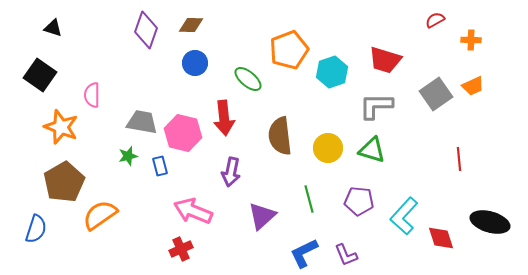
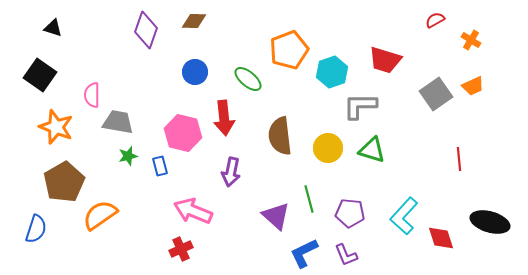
brown diamond: moved 3 px right, 4 px up
orange cross: rotated 30 degrees clockwise
blue circle: moved 9 px down
gray L-shape: moved 16 px left
gray trapezoid: moved 24 px left
orange star: moved 5 px left
purple pentagon: moved 9 px left, 12 px down
purple triangle: moved 14 px right; rotated 36 degrees counterclockwise
